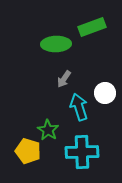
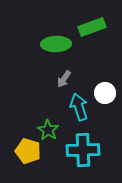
cyan cross: moved 1 px right, 2 px up
